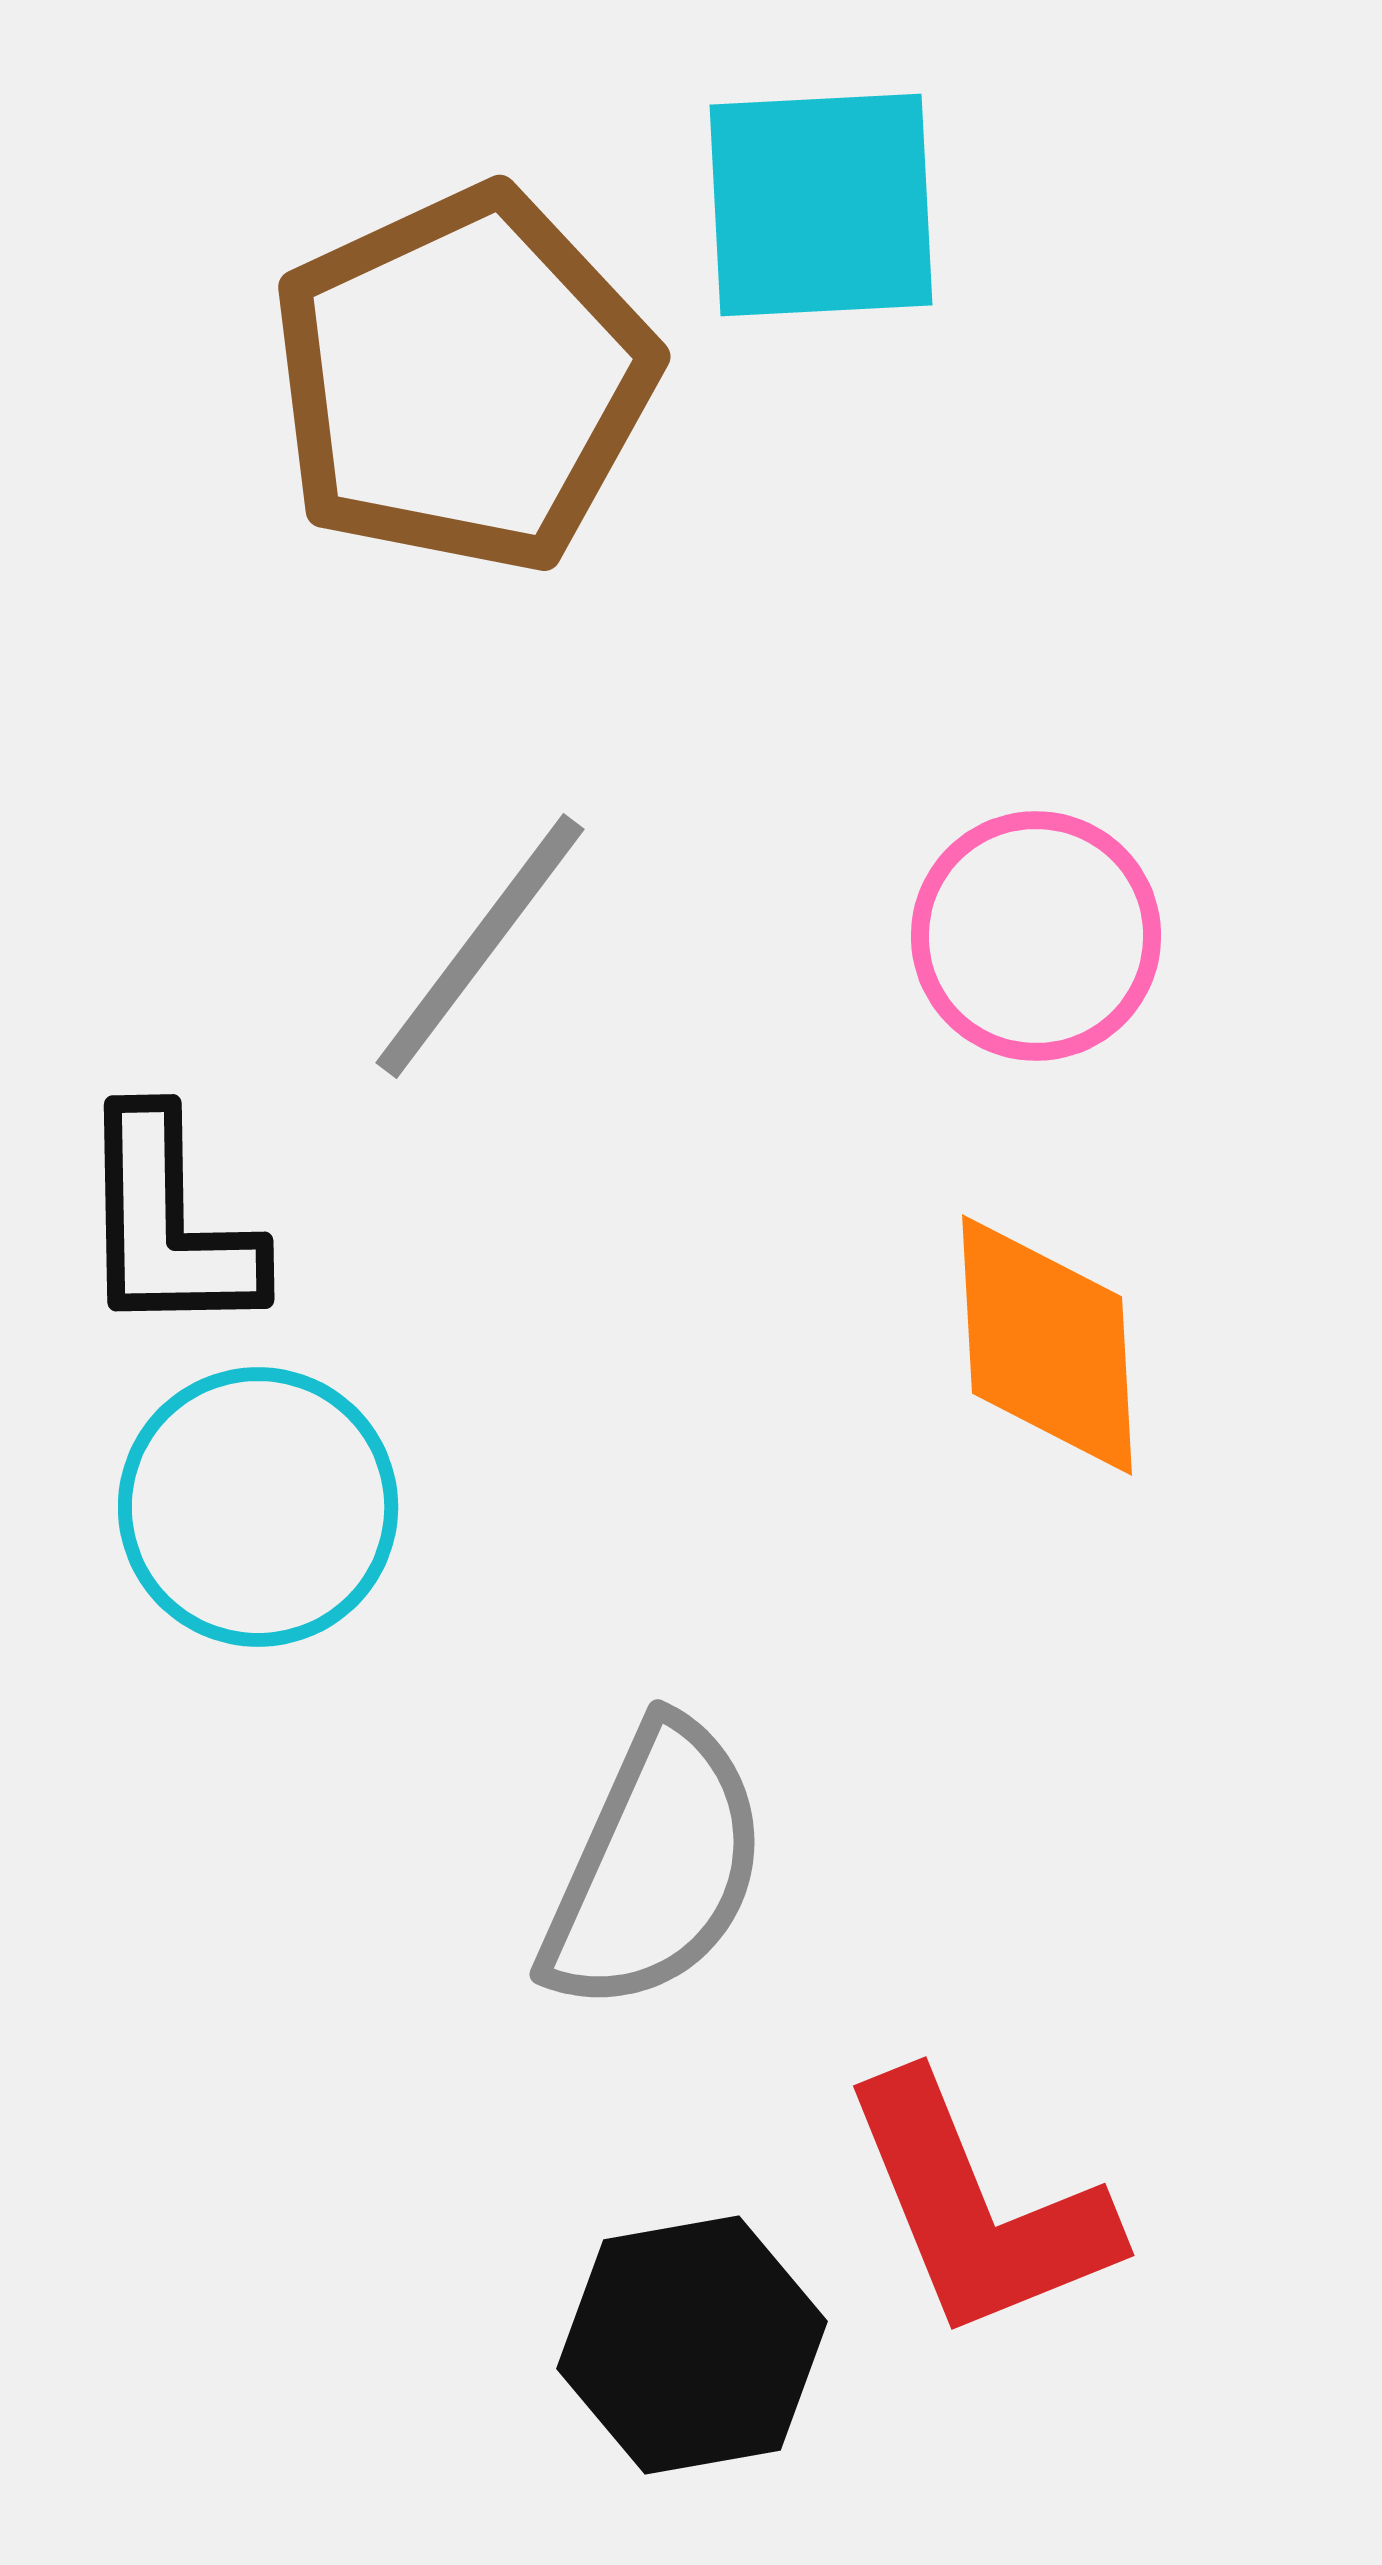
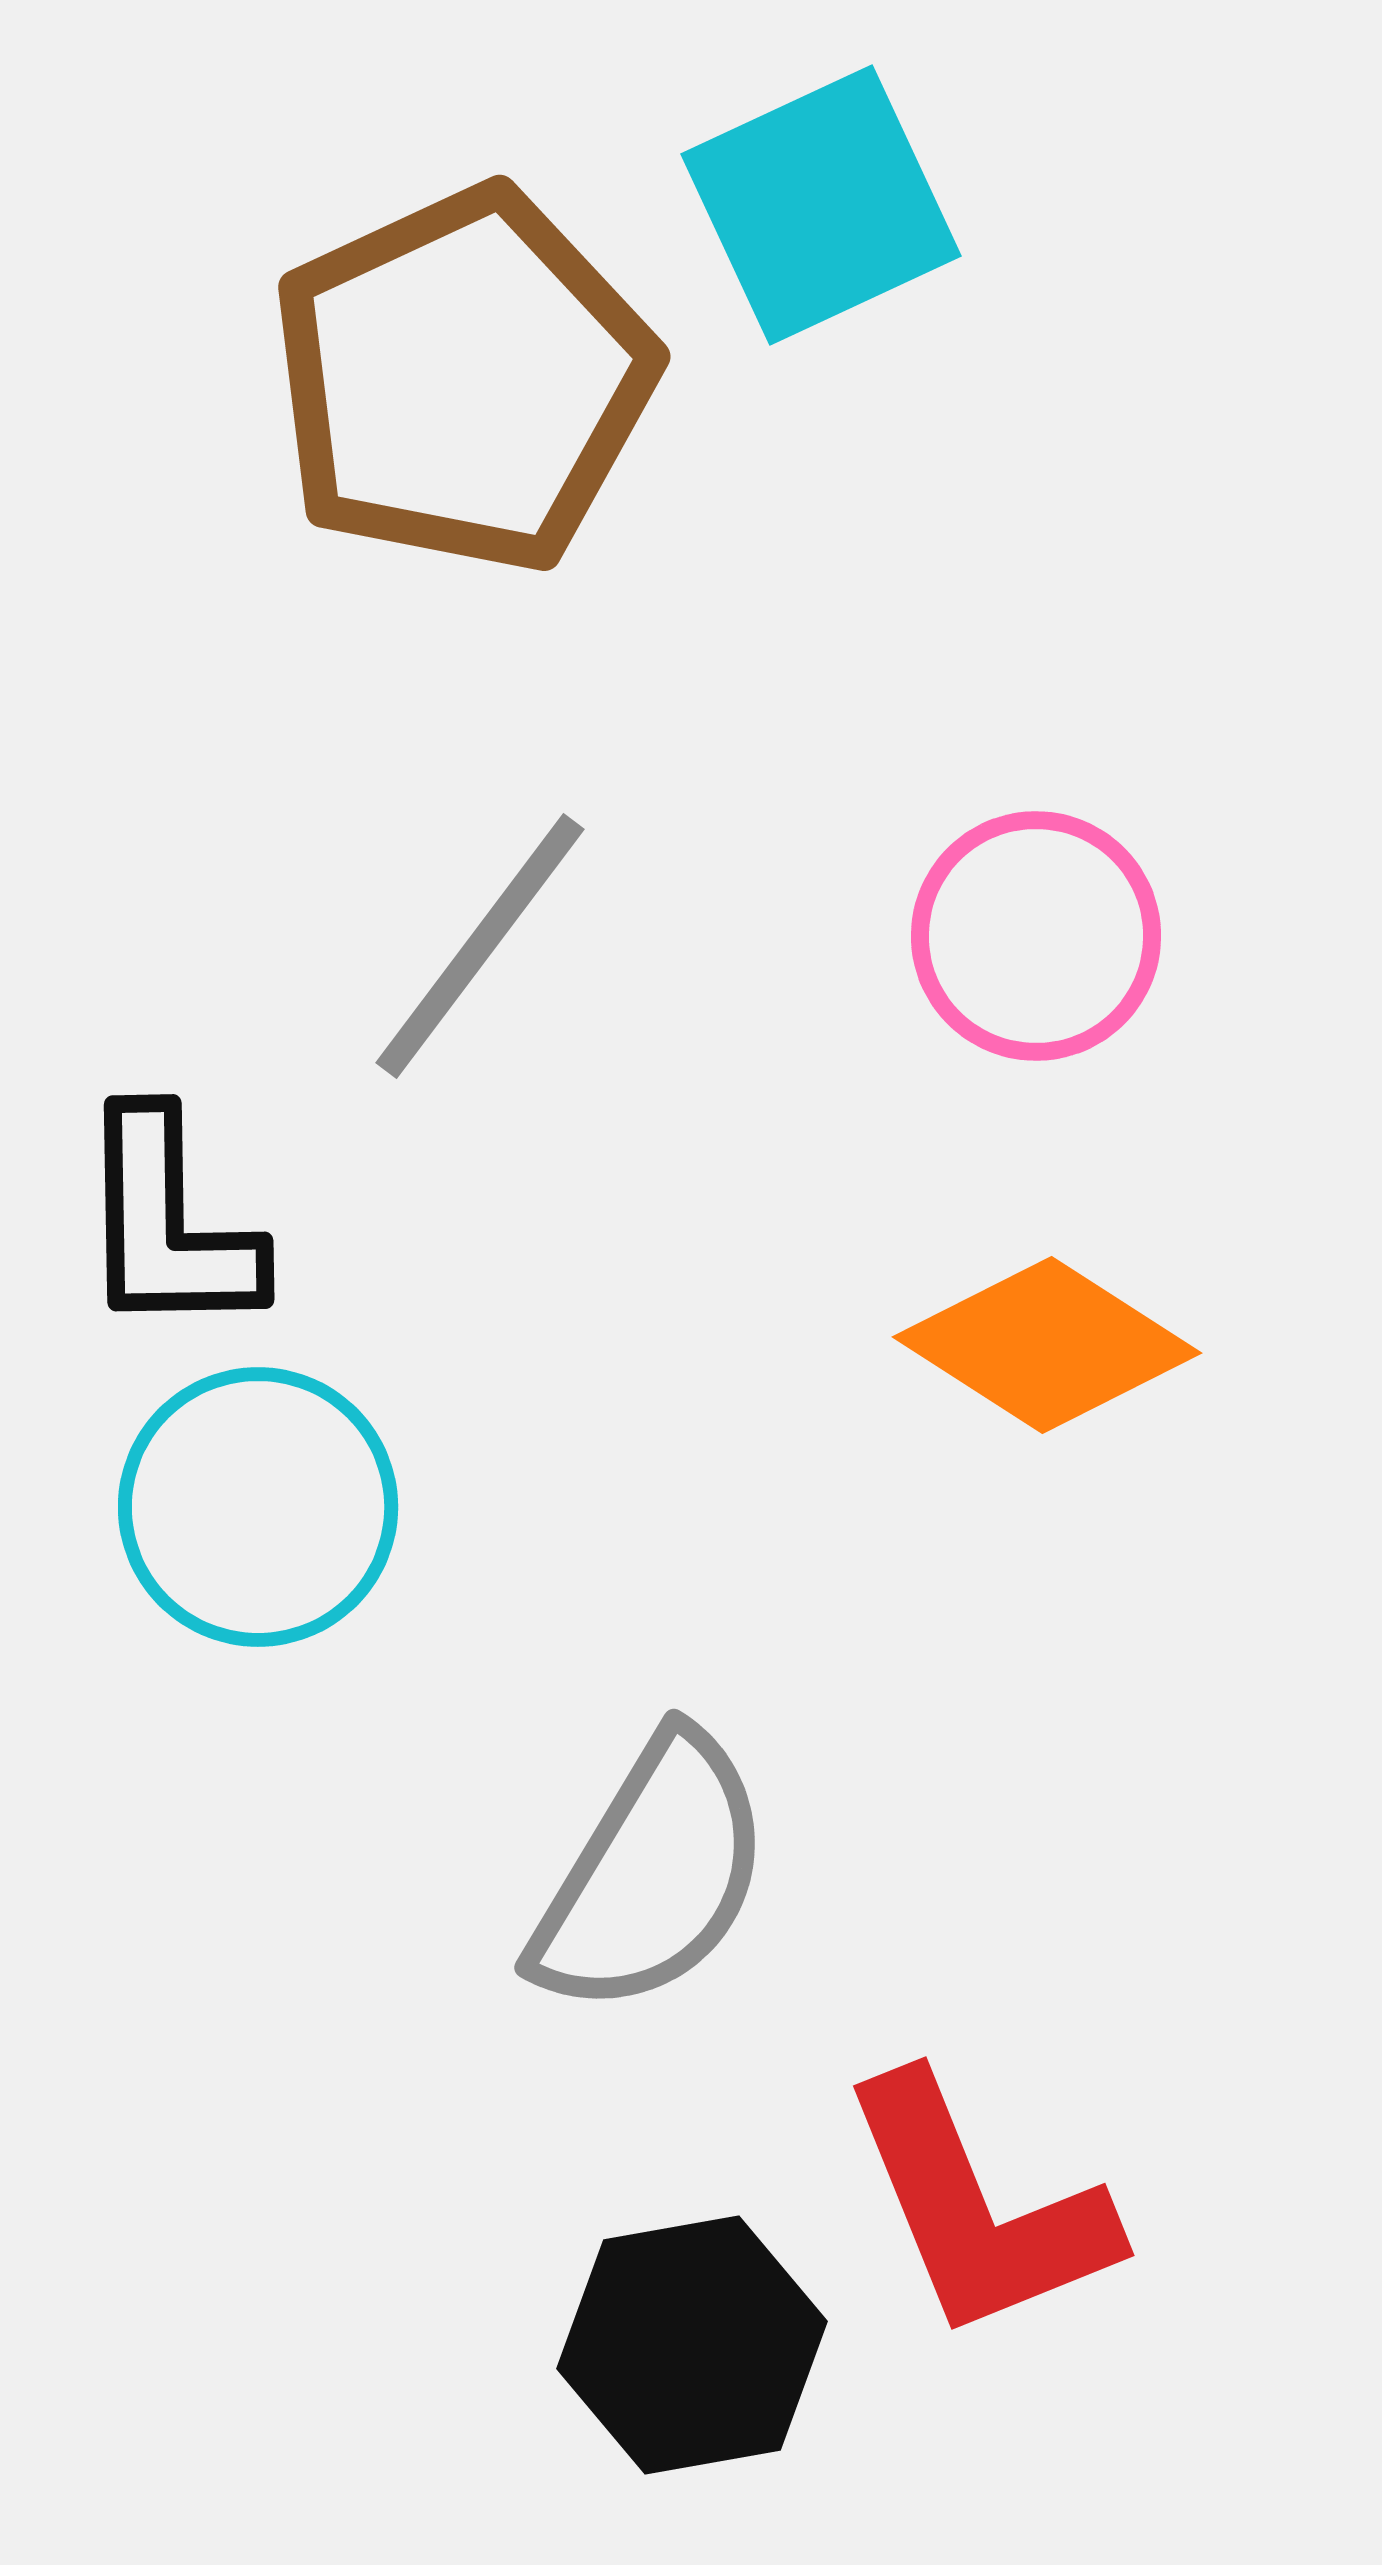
cyan square: rotated 22 degrees counterclockwise
orange diamond: rotated 54 degrees counterclockwise
gray semicircle: moved 3 px left, 8 px down; rotated 7 degrees clockwise
